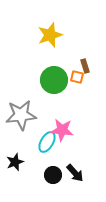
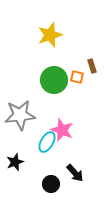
brown rectangle: moved 7 px right
gray star: moved 1 px left
pink star: rotated 15 degrees clockwise
black circle: moved 2 px left, 9 px down
